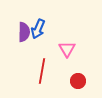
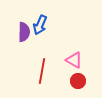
blue arrow: moved 2 px right, 4 px up
pink triangle: moved 7 px right, 11 px down; rotated 30 degrees counterclockwise
